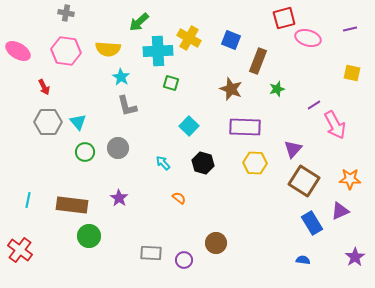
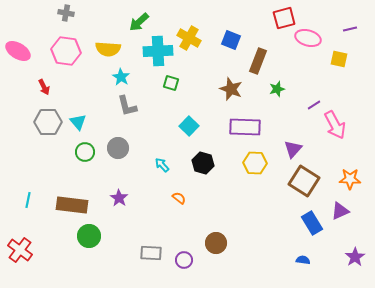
yellow square at (352, 73): moved 13 px left, 14 px up
cyan arrow at (163, 163): moved 1 px left, 2 px down
